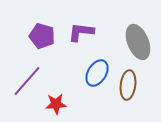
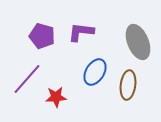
blue ellipse: moved 2 px left, 1 px up
purple line: moved 2 px up
red star: moved 7 px up
